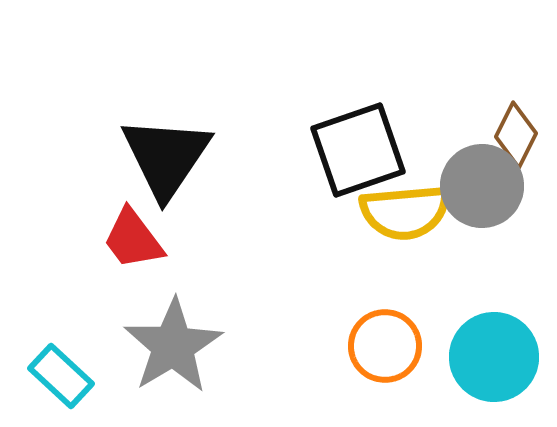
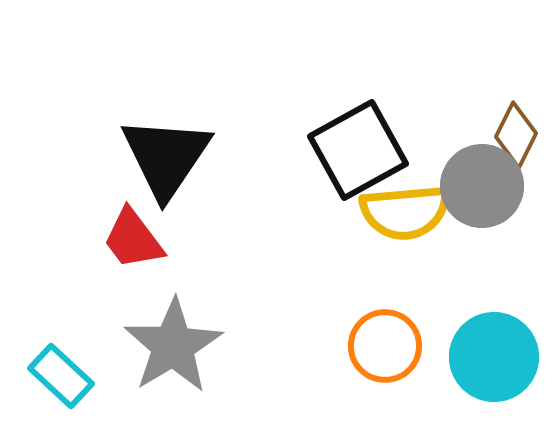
black square: rotated 10 degrees counterclockwise
